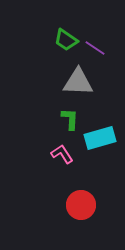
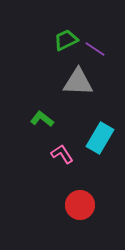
green trapezoid: rotated 120 degrees clockwise
purple line: moved 1 px down
green L-shape: moved 28 px left; rotated 55 degrees counterclockwise
cyan rectangle: rotated 44 degrees counterclockwise
red circle: moved 1 px left
